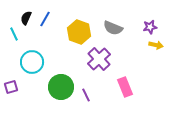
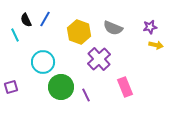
black semicircle: moved 2 px down; rotated 48 degrees counterclockwise
cyan line: moved 1 px right, 1 px down
cyan circle: moved 11 px right
